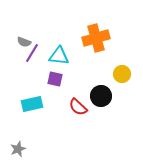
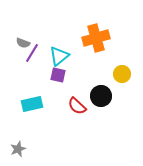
gray semicircle: moved 1 px left, 1 px down
cyan triangle: rotated 45 degrees counterclockwise
purple square: moved 3 px right, 4 px up
red semicircle: moved 1 px left, 1 px up
